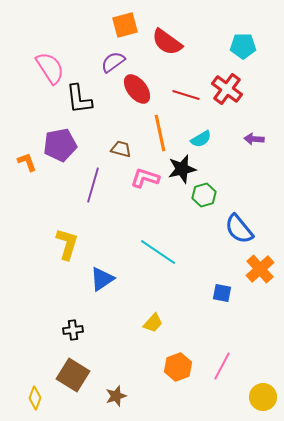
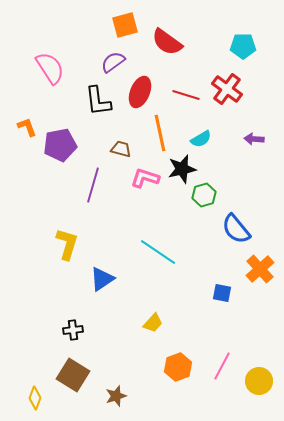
red ellipse: moved 3 px right, 3 px down; rotated 60 degrees clockwise
black L-shape: moved 19 px right, 2 px down
orange L-shape: moved 35 px up
blue semicircle: moved 3 px left
yellow circle: moved 4 px left, 16 px up
